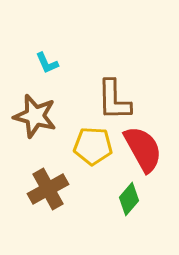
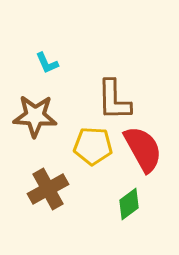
brown star: rotated 12 degrees counterclockwise
green diamond: moved 5 px down; rotated 12 degrees clockwise
